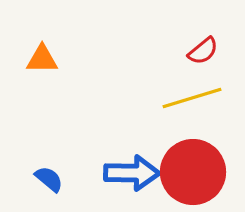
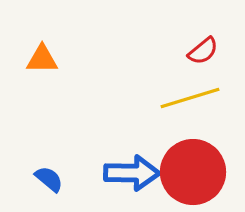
yellow line: moved 2 px left
